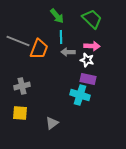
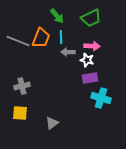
green trapezoid: moved 1 px left, 1 px up; rotated 110 degrees clockwise
orange trapezoid: moved 2 px right, 11 px up
purple rectangle: moved 2 px right, 1 px up; rotated 21 degrees counterclockwise
cyan cross: moved 21 px right, 3 px down
